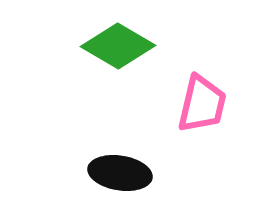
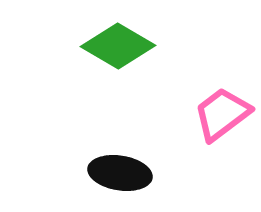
pink trapezoid: moved 20 px right, 10 px down; rotated 140 degrees counterclockwise
